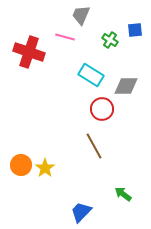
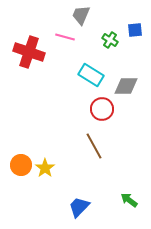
green arrow: moved 6 px right, 6 px down
blue trapezoid: moved 2 px left, 5 px up
